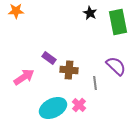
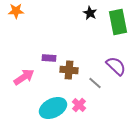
purple rectangle: rotated 32 degrees counterclockwise
gray line: rotated 40 degrees counterclockwise
